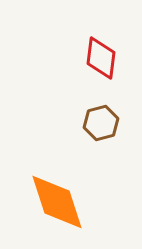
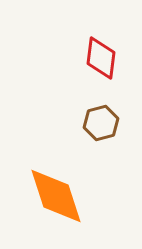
orange diamond: moved 1 px left, 6 px up
